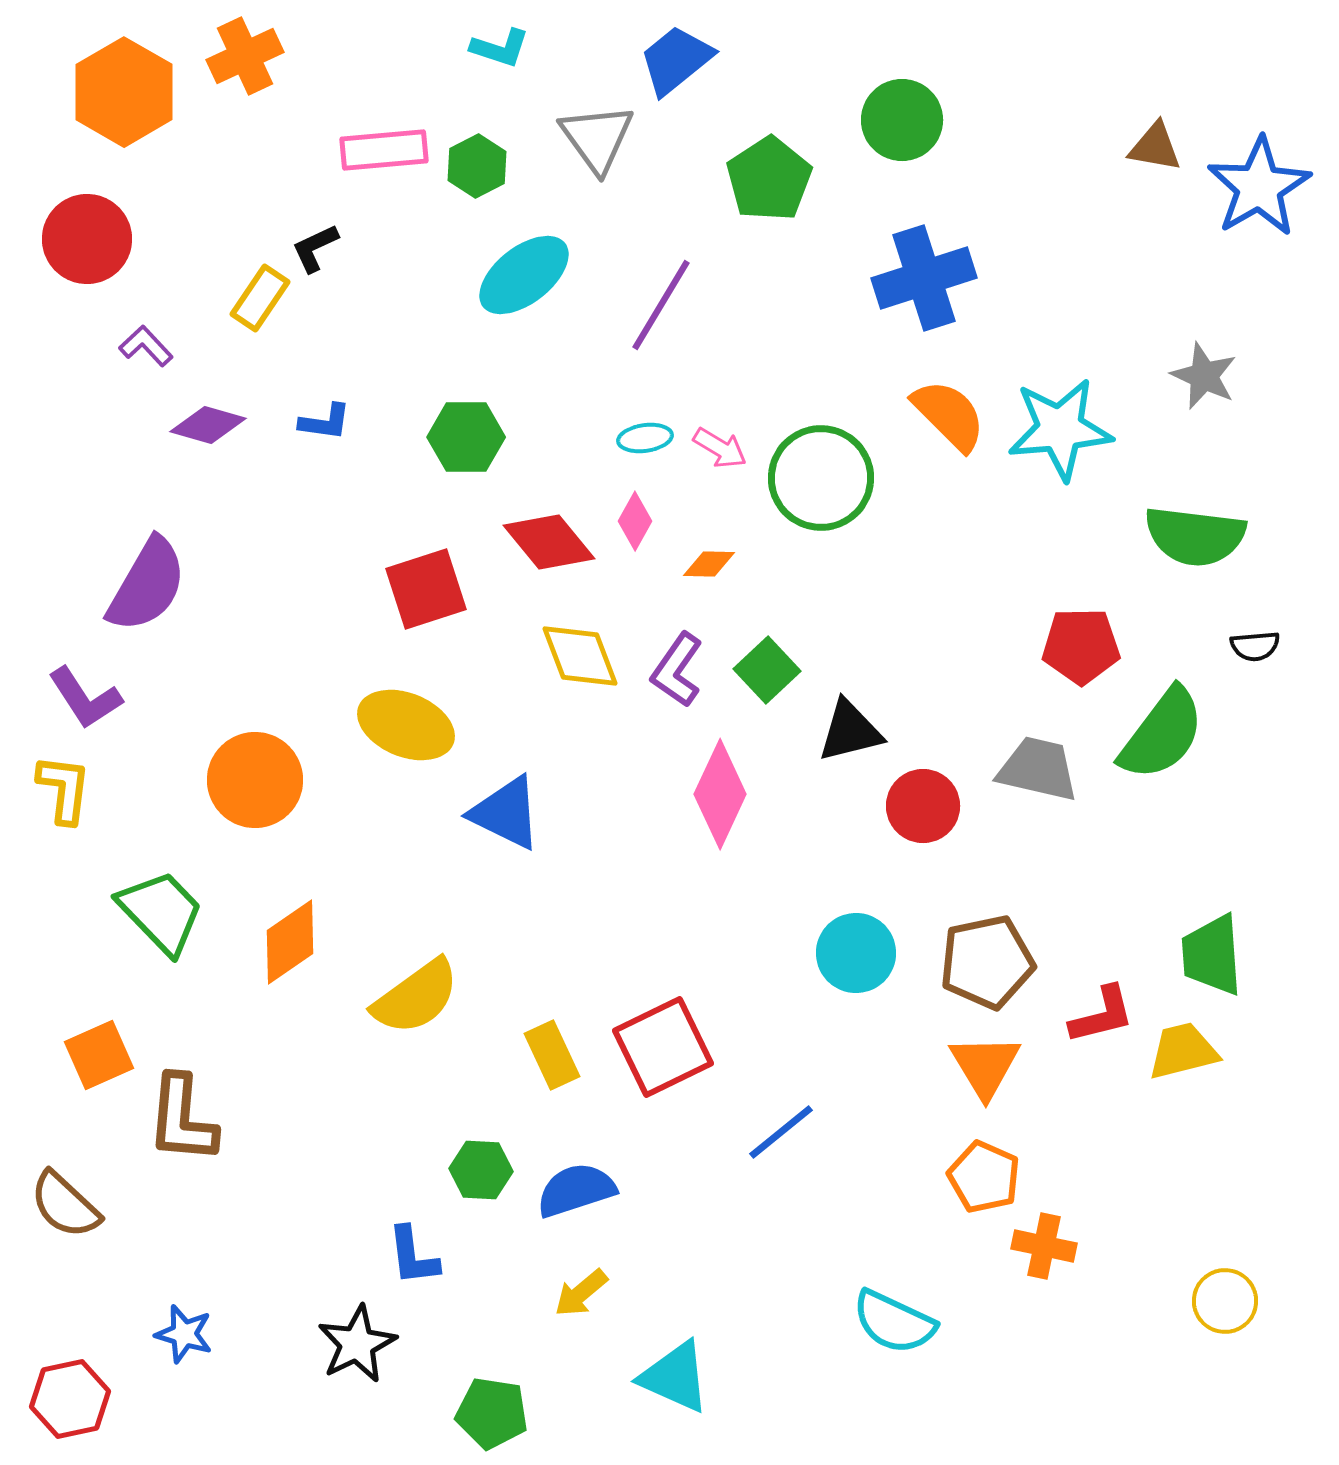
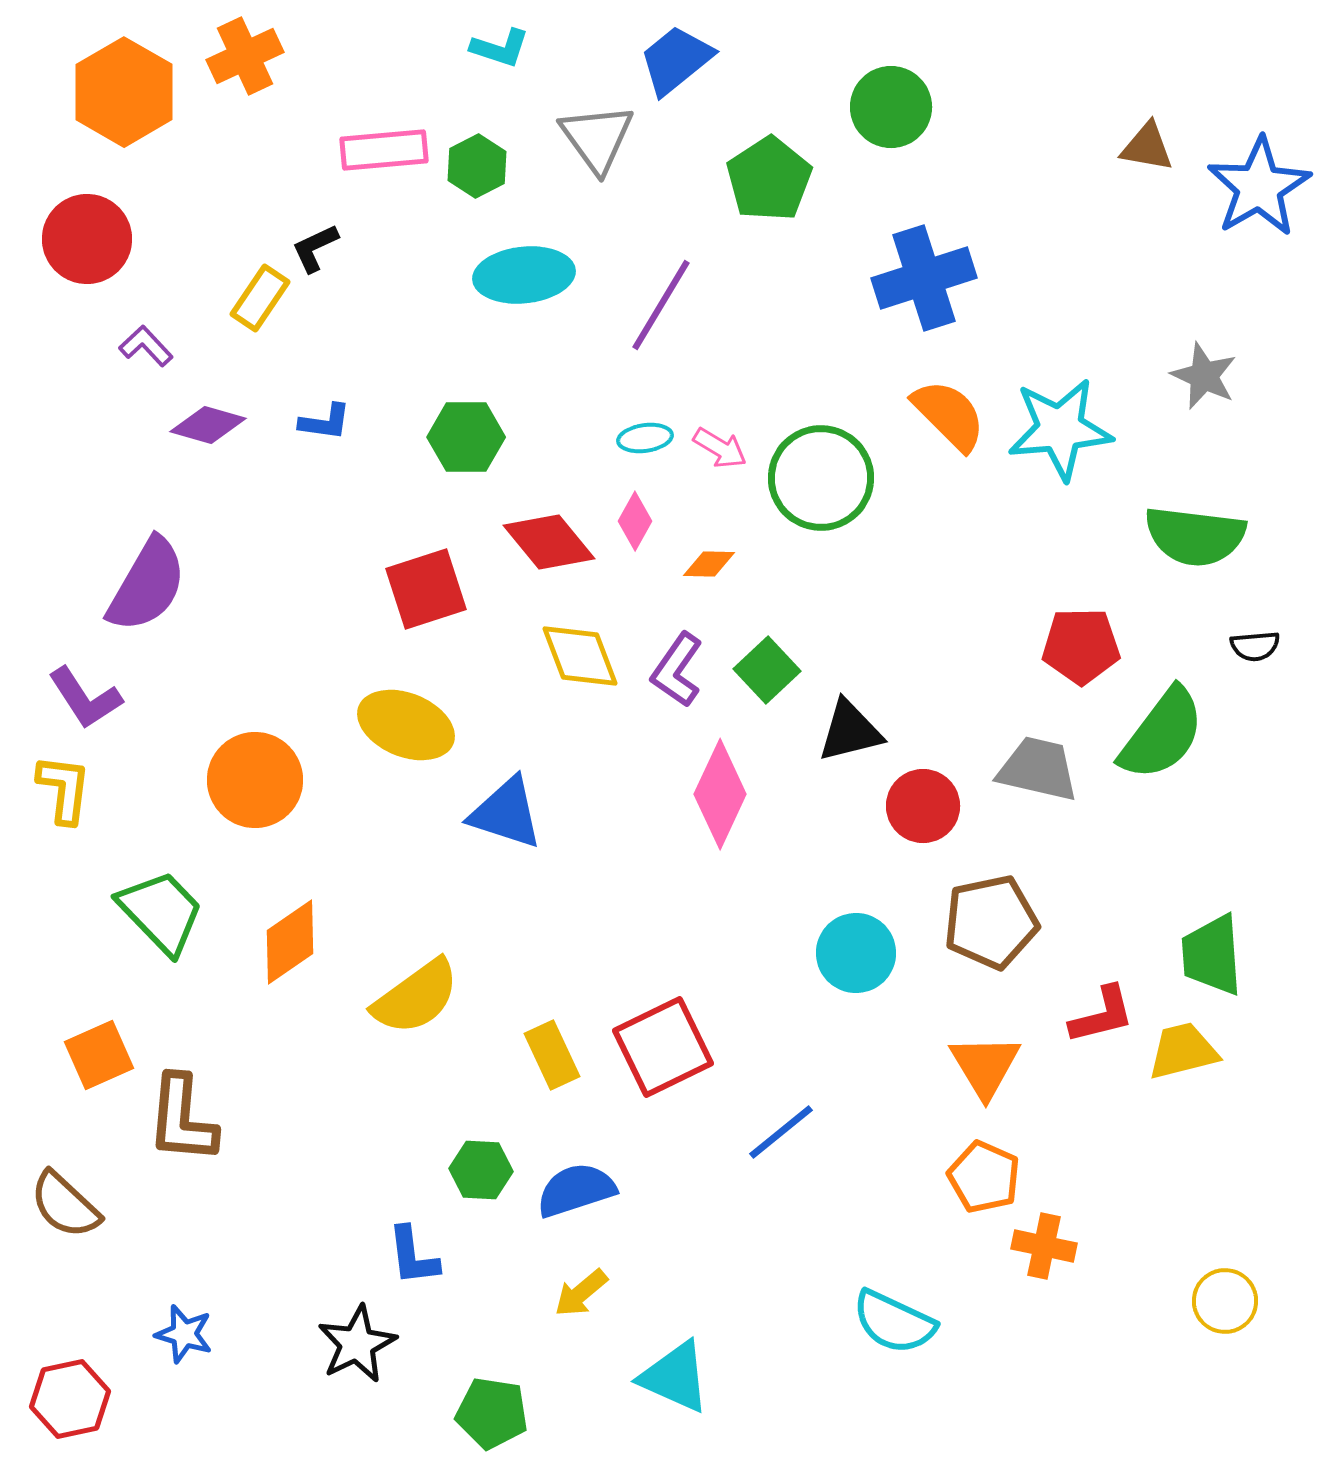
green circle at (902, 120): moved 11 px left, 13 px up
brown triangle at (1155, 147): moved 8 px left
cyan ellipse at (524, 275): rotated 32 degrees clockwise
blue triangle at (506, 813): rotated 8 degrees counterclockwise
brown pentagon at (987, 962): moved 4 px right, 40 px up
